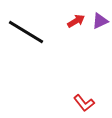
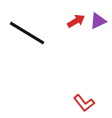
purple triangle: moved 2 px left
black line: moved 1 px right, 1 px down
